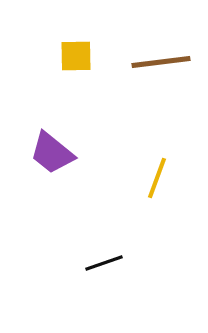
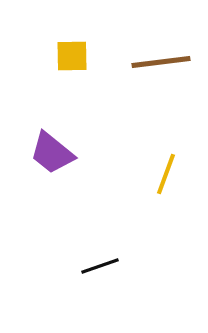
yellow square: moved 4 px left
yellow line: moved 9 px right, 4 px up
black line: moved 4 px left, 3 px down
